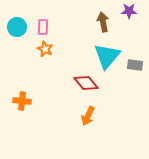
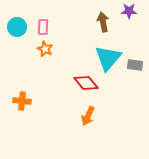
cyan triangle: moved 1 px right, 2 px down
